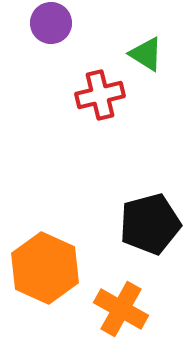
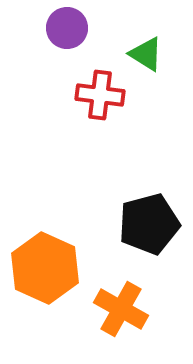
purple circle: moved 16 px right, 5 px down
red cross: rotated 21 degrees clockwise
black pentagon: moved 1 px left
